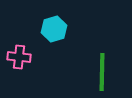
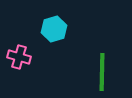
pink cross: rotated 10 degrees clockwise
